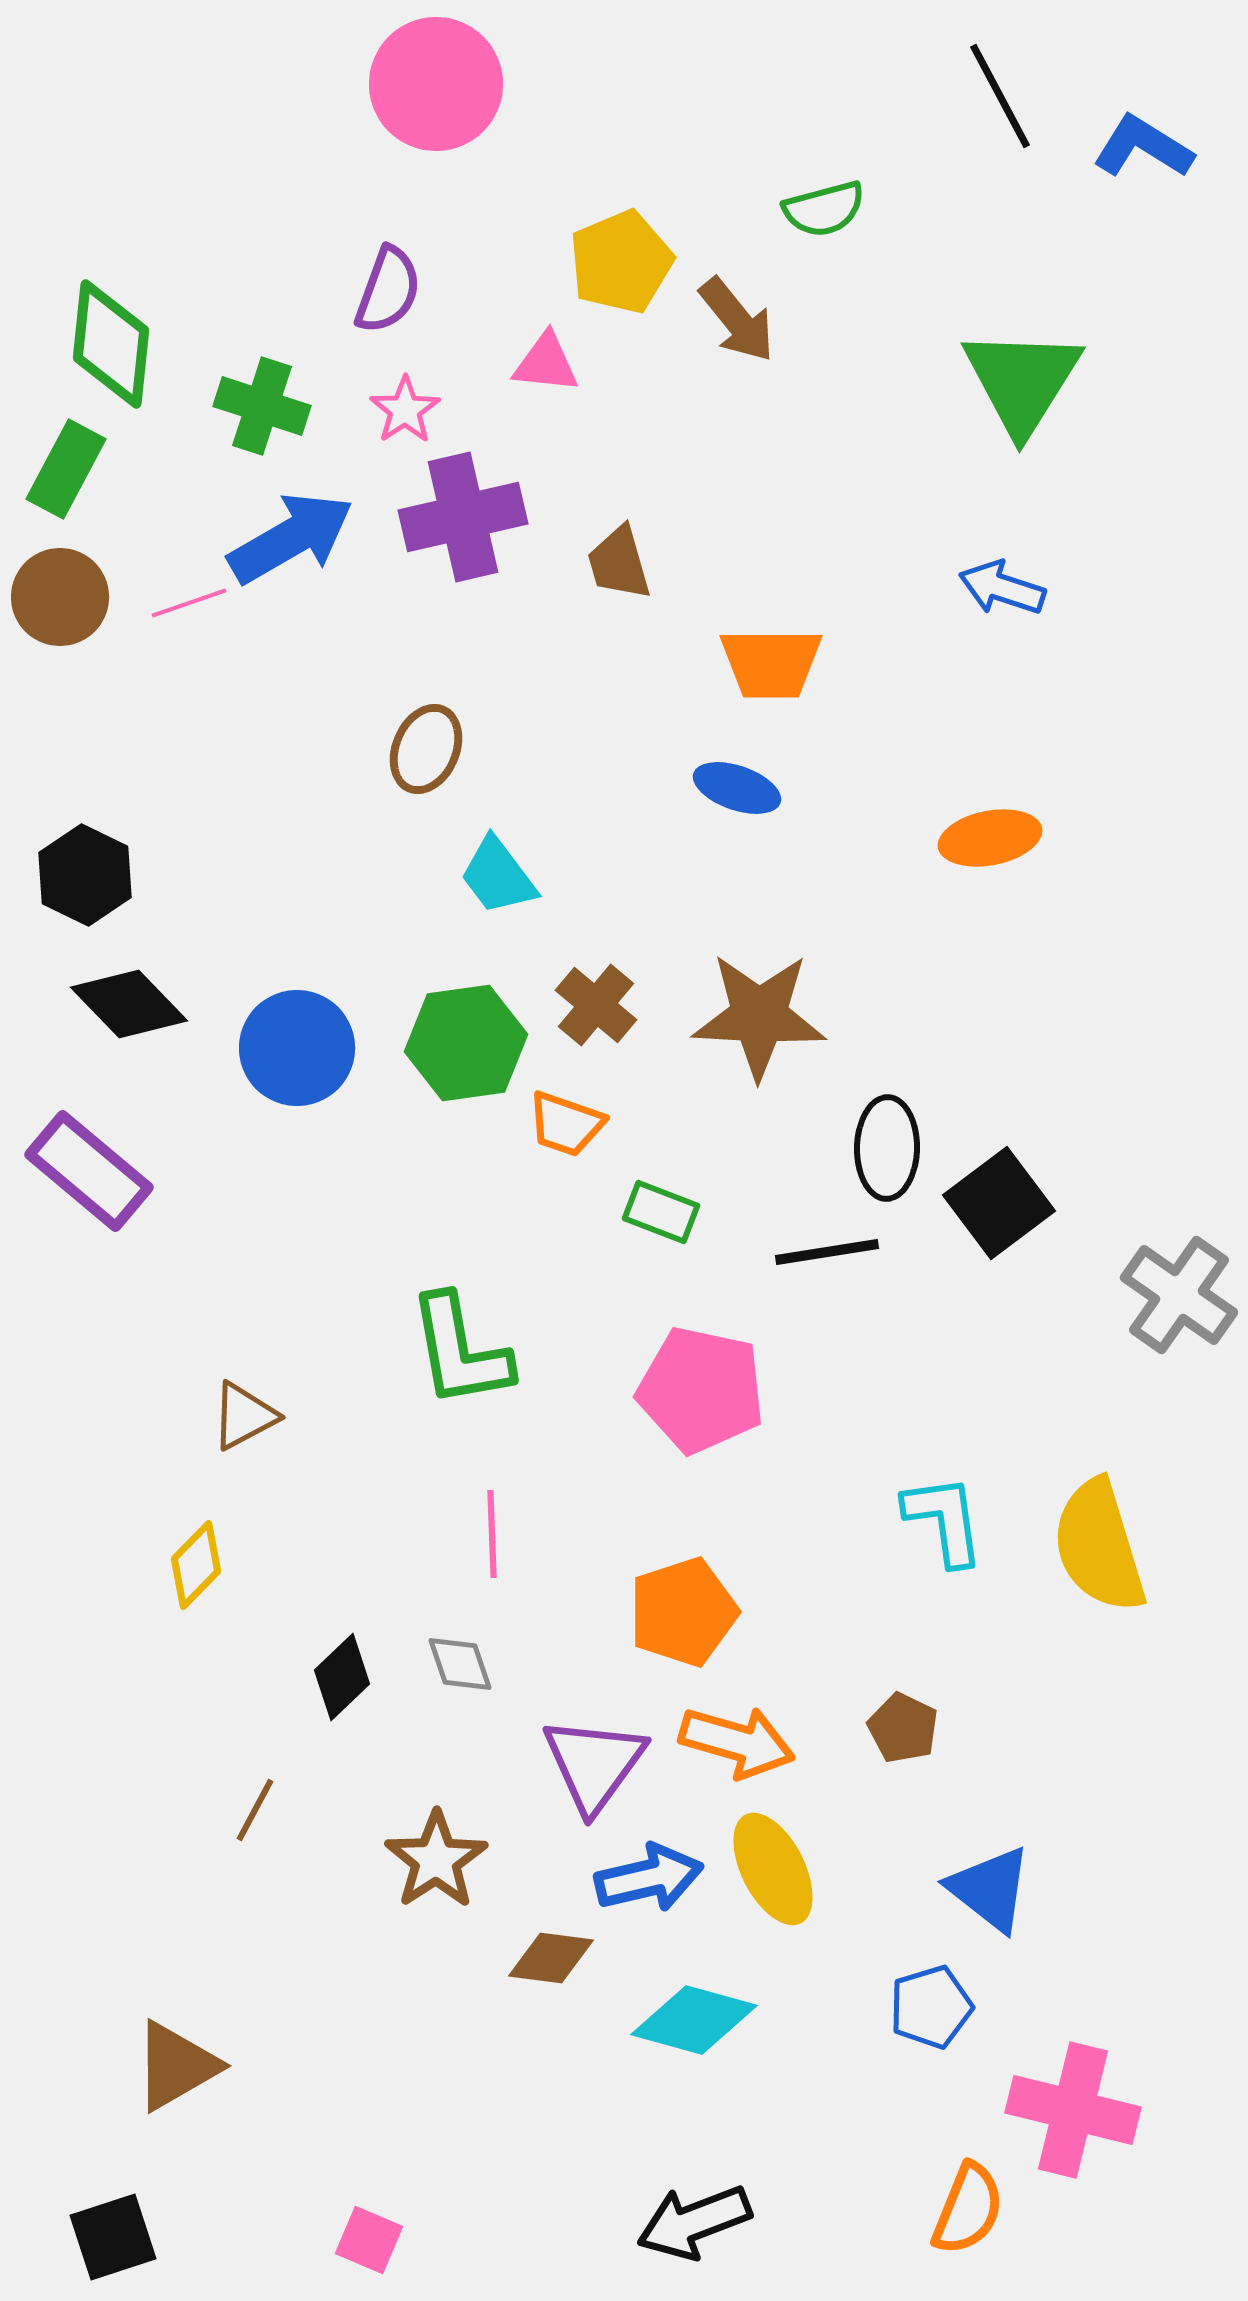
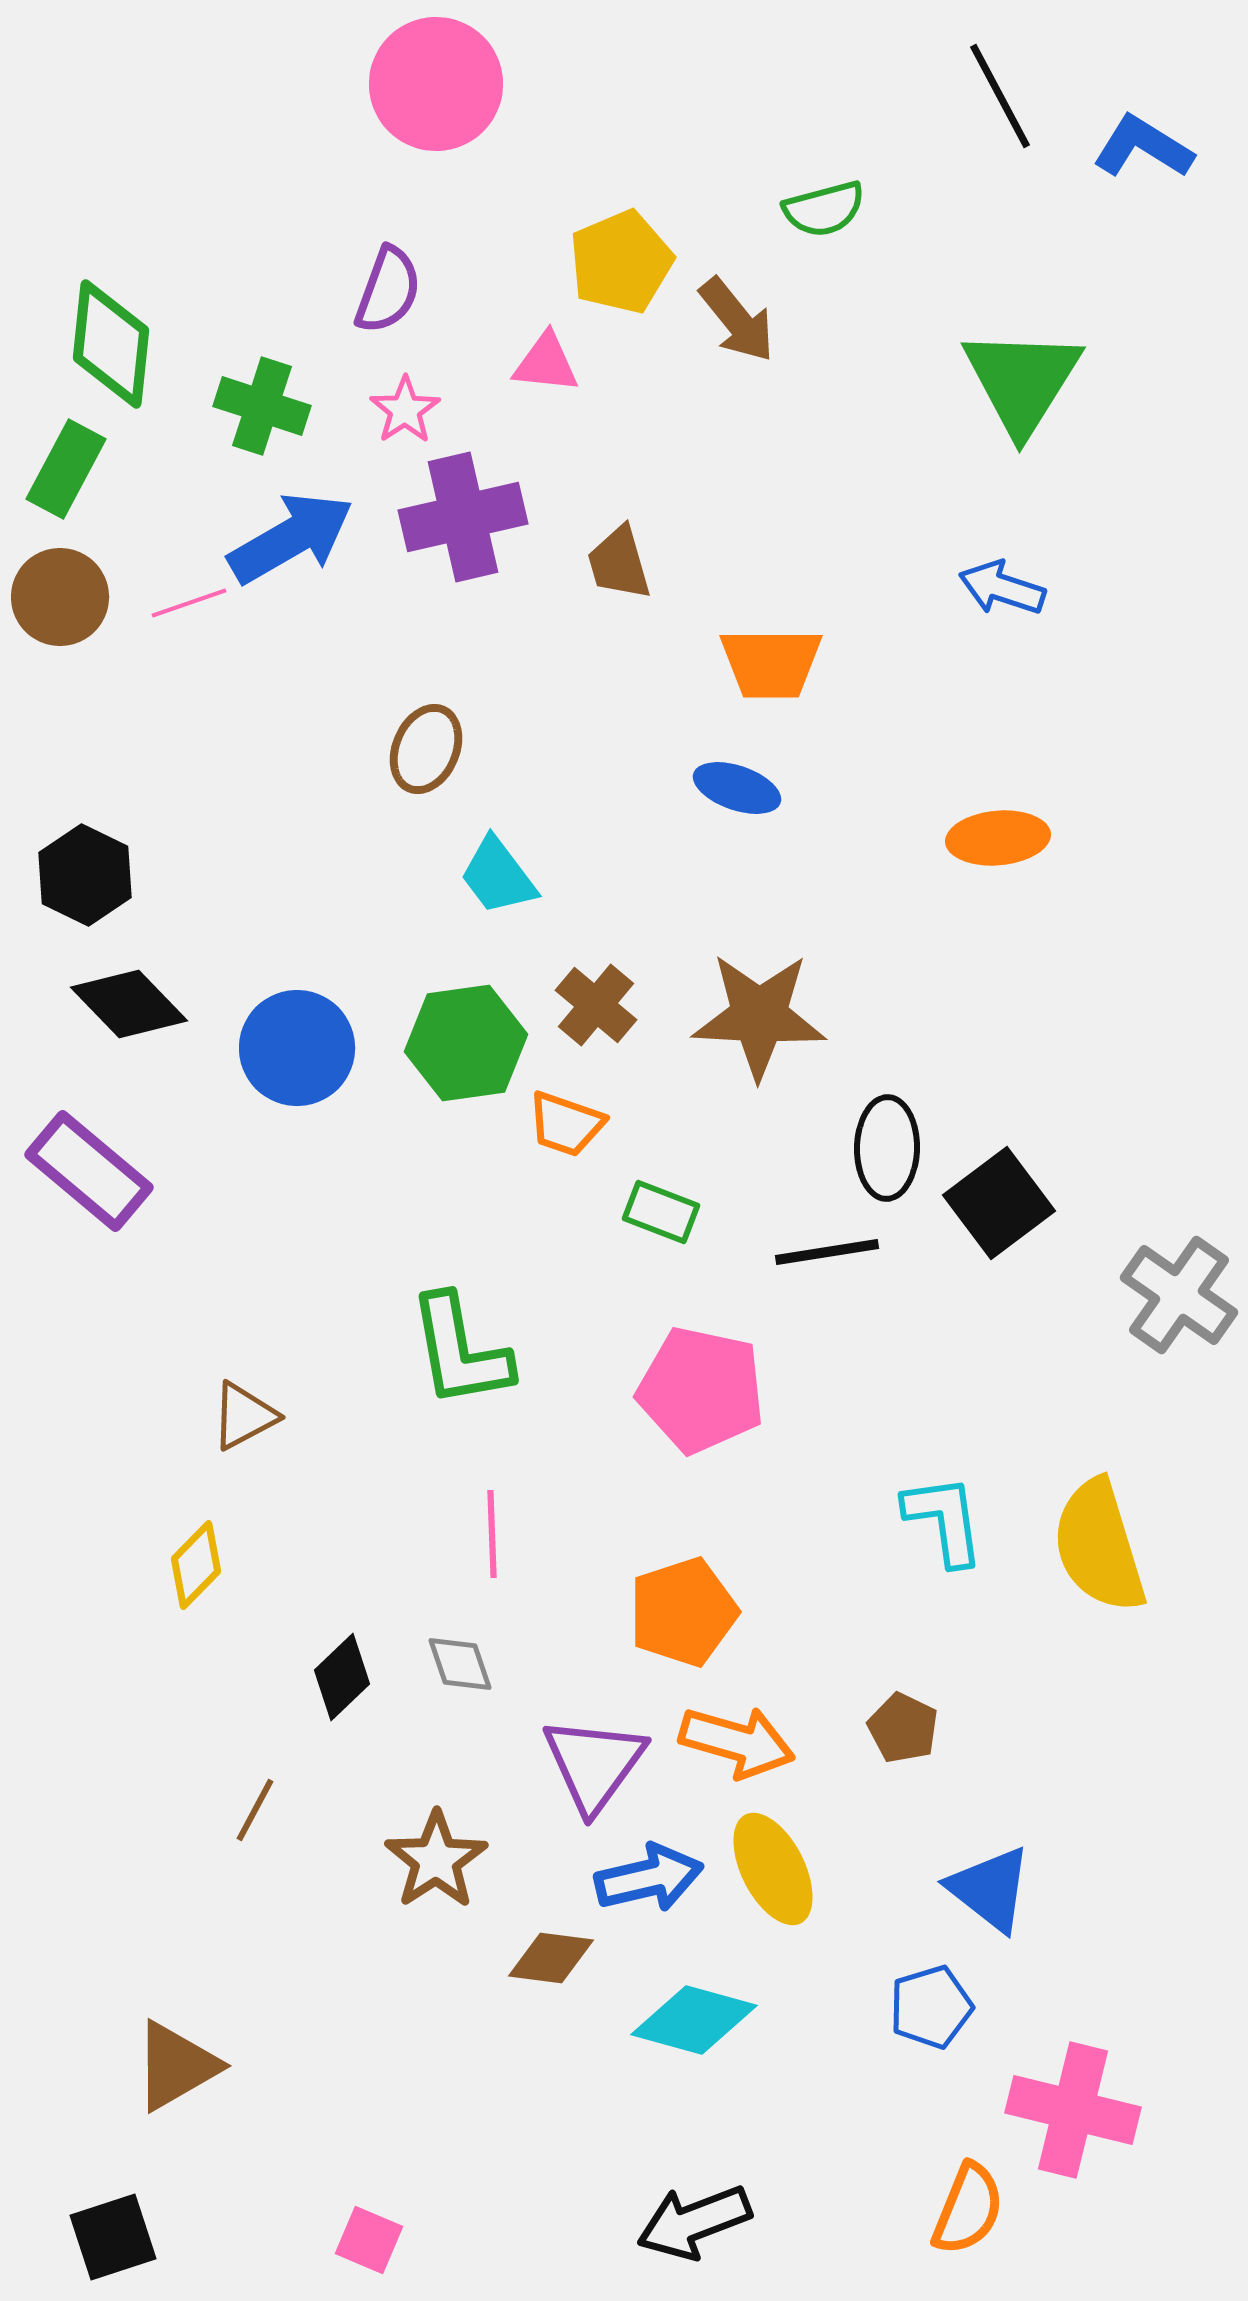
orange ellipse at (990, 838): moved 8 px right; rotated 6 degrees clockwise
